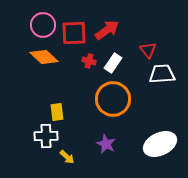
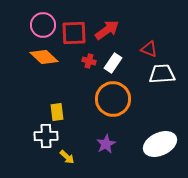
red triangle: moved 1 px right, 1 px up; rotated 30 degrees counterclockwise
purple star: rotated 18 degrees clockwise
